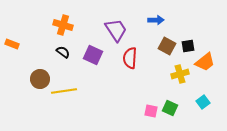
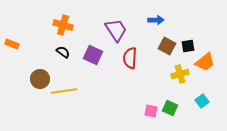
cyan square: moved 1 px left, 1 px up
